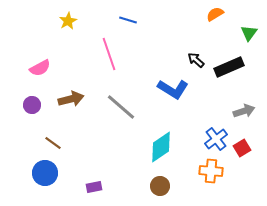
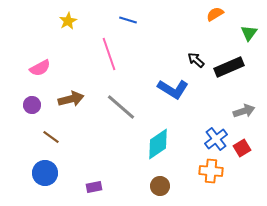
brown line: moved 2 px left, 6 px up
cyan diamond: moved 3 px left, 3 px up
